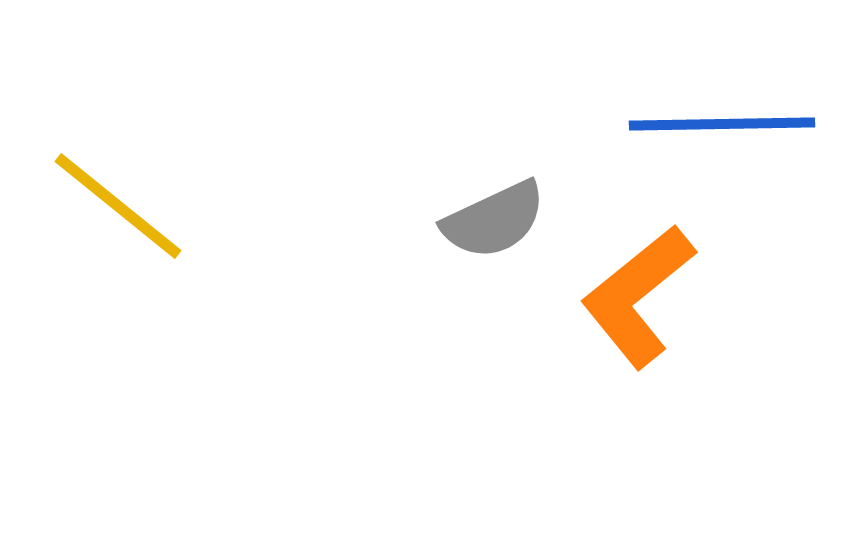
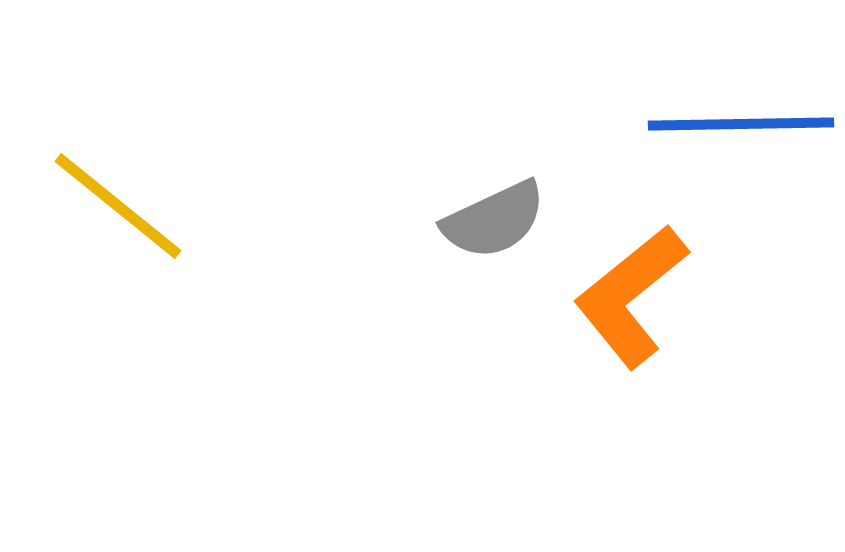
blue line: moved 19 px right
orange L-shape: moved 7 px left
